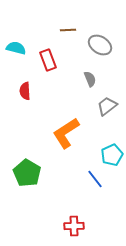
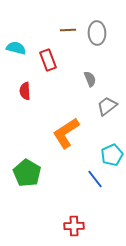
gray ellipse: moved 3 px left, 12 px up; rotated 55 degrees clockwise
